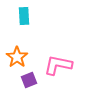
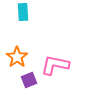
cyan rectangle: moved 1 px left, 4 px up
pink L-shape: moved 3 px left
